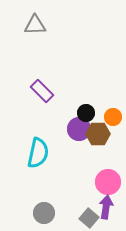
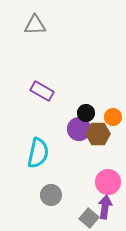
purple rectangle: rotated 15 degrees counterclockwise
purple arrow: moved 1 px left
gray circle: moved 7 px right, 18 px up
